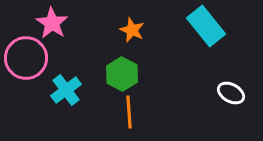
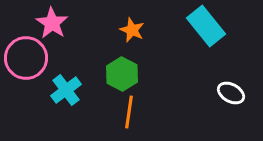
orange line: rotated 12 degrees clockwise
